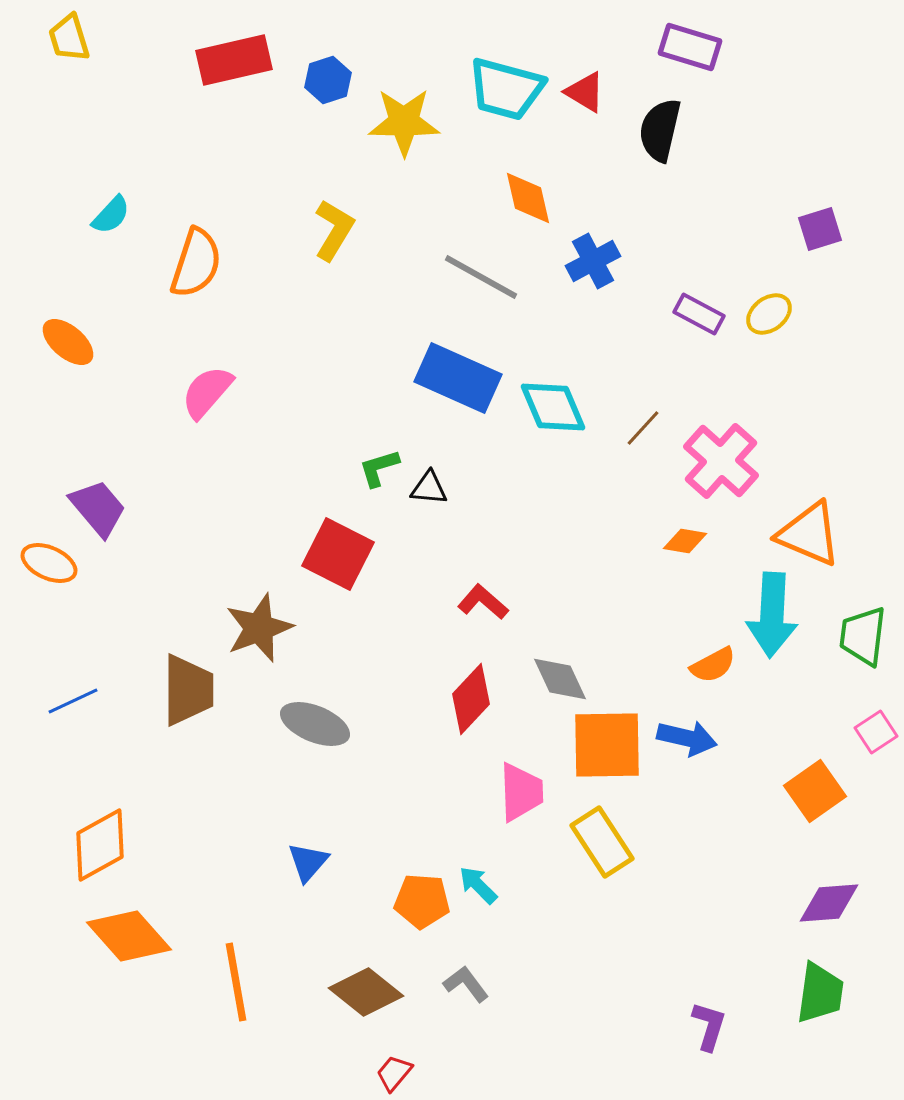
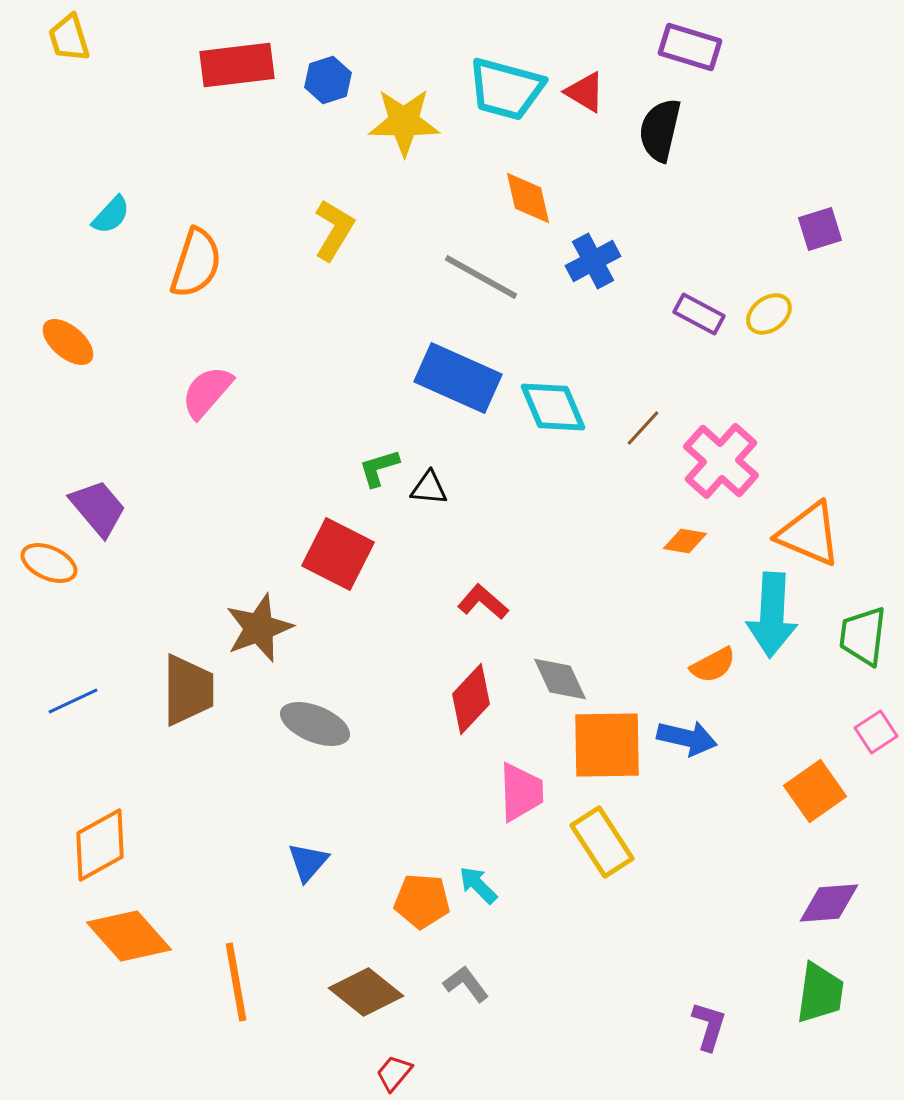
red rectangle at (234, 60): moved 3 px right, 5 px down; rotated 6 degrees clockwise
